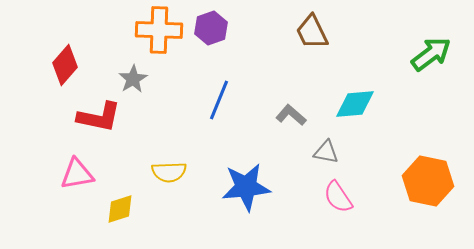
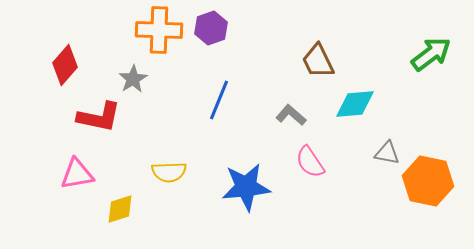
brown trapezoid: moved 6 px right, 29 px down
gray triangle: moved 61 px right, 1 px down
pink semicircle: moved 28 px left, 35 px up
